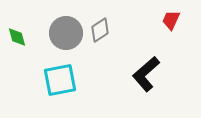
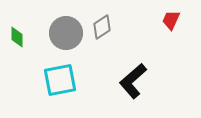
gray diamond: moved 2 px right, 3 px up
green diamond: rotated 15 degrees clockwise
black L-shape: moved 13 px left, 7 px down
